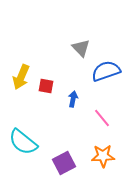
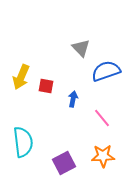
cyan semicircle: rotated 136 degrees counterclockwise
